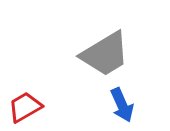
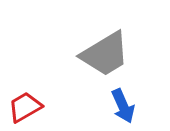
blue arrow: moved 1 px right, 1 px down
